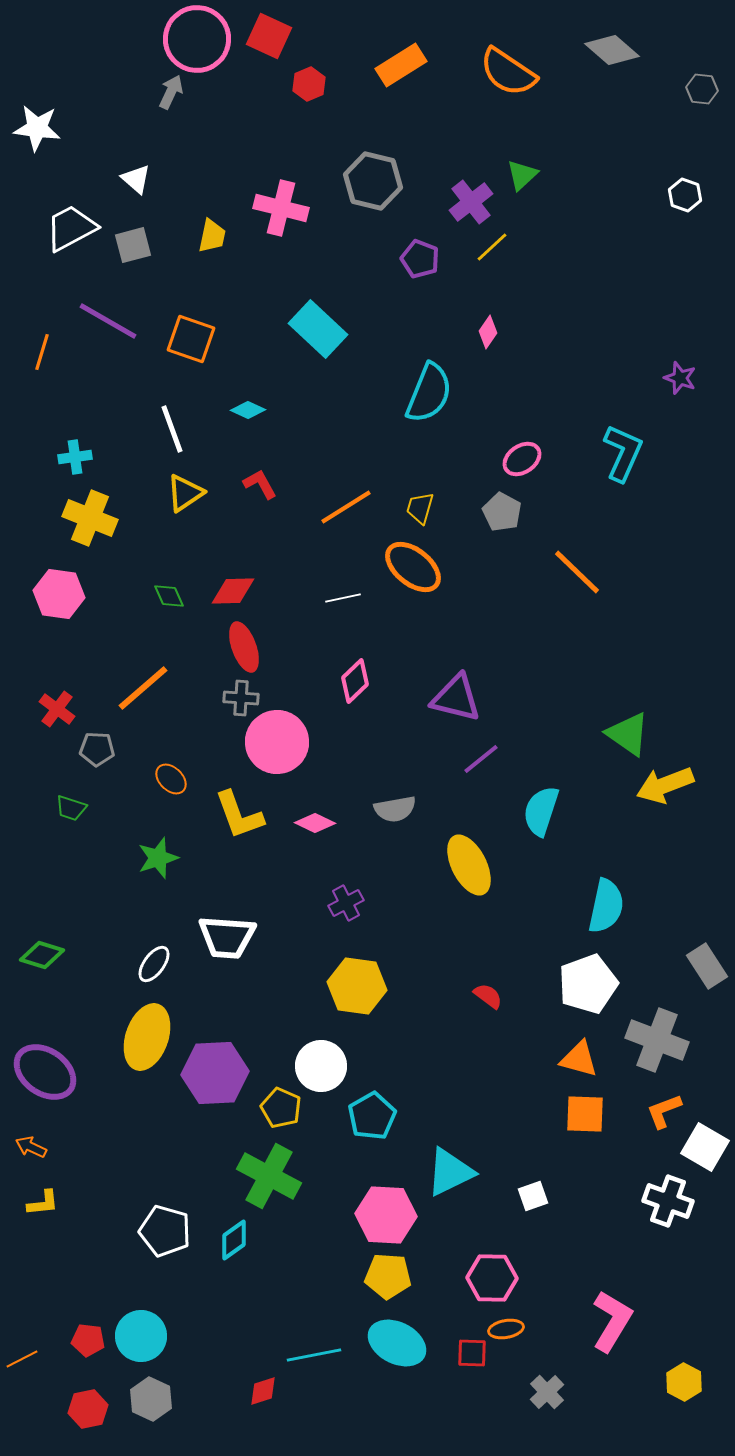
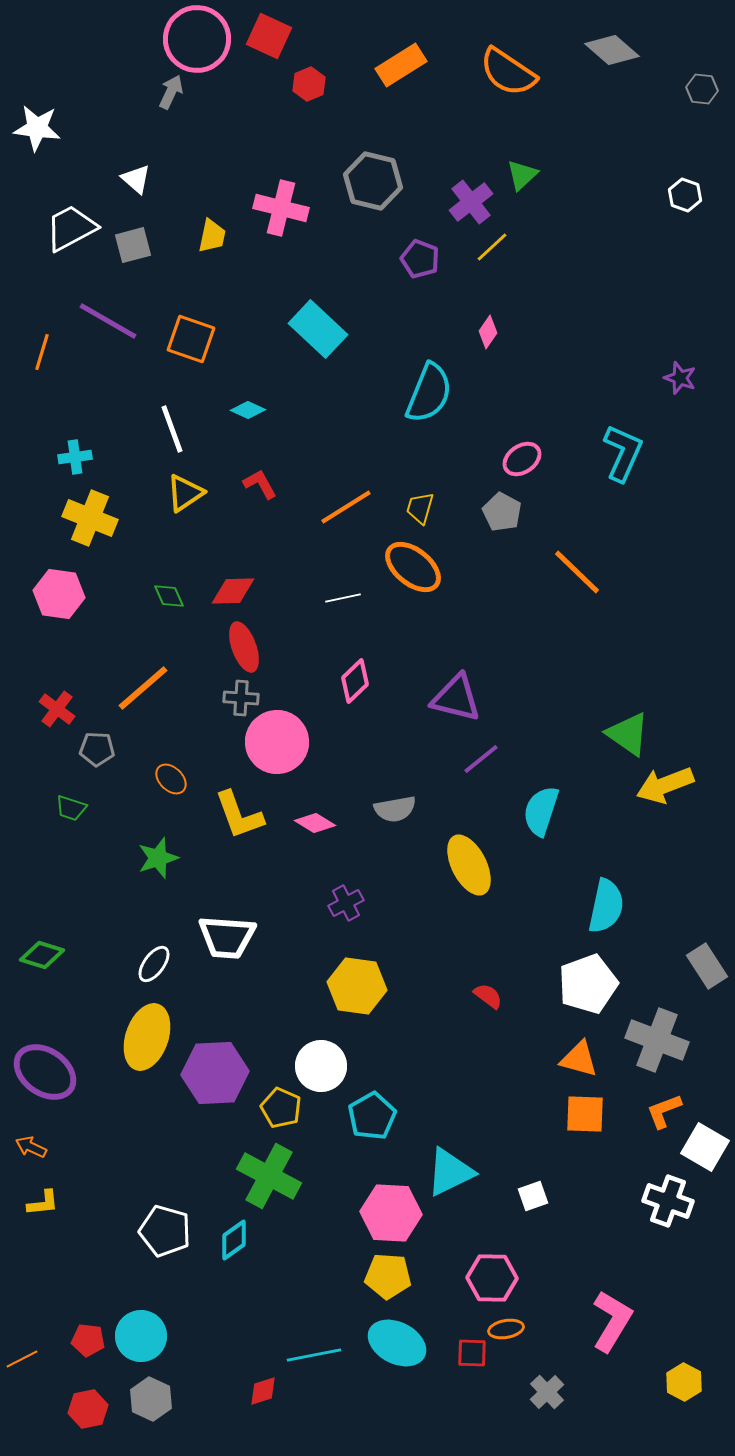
pink diamond at (315, 823): rotated 6 degrees clockwise
pink hexagon at (386, 1215): moved 5 px right, 2 px up
